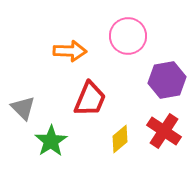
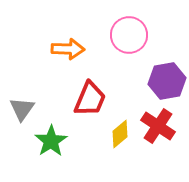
pink circle: moved 1 px right, 1 px up
orange arrow: moved 2 px left, 2 px up
purple hexagon: moved 1 px down
gray triangle: moved 1 px left, 1 px down; rotated 20 degrees clockwise
red cross: moved 6 px left, 5 px up
yellow diamond: moved 5 px up
